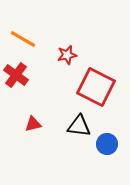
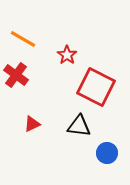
red star: rotated 24 degrees counterclockwise
red triangle: moved 1 px left; rotated 12 degrees counterclockwise
blue circle: moved 9 px down
